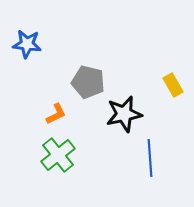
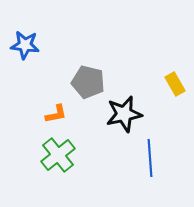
blue star: moved 2 px left, 1 px down
yellow rectangle: moved 2 px right, 1 px up
orange L-shape: rotated 15 degrees clockwise
